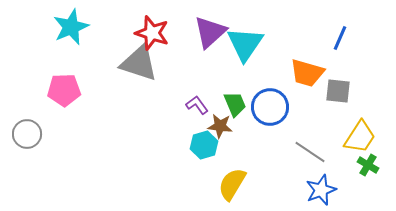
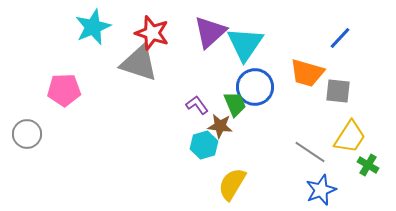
cyan star: moved 22 px right
blue line: rotated 20 degrees clockwise
blue circle: moved 15 px left, 20 px up
yellow trapezoid: moved 10 px left
